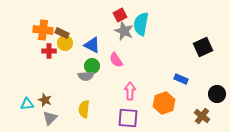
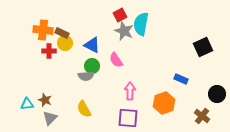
yellow semicircle: rotated 36 degrees counterclockwise
